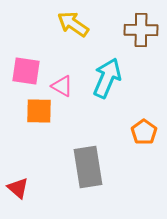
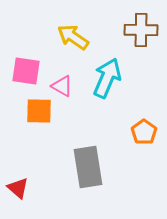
yellow arrow: moved 13 px down
